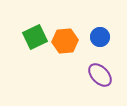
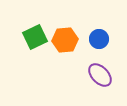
blue circle: moved 1 px left, 2 px down
orange hexagon: moved 1 px up
